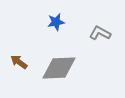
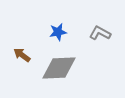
blue star: moved 2 px right, 10 px down
brown arrow: moved 3 px right, 7 px up
